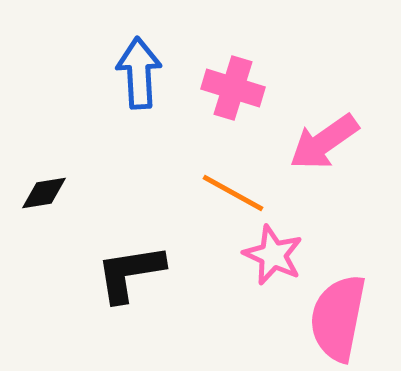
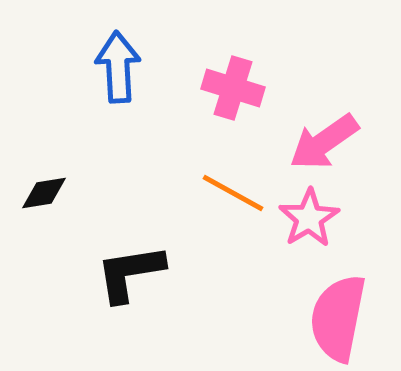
blue arrow: moved 21 px left, 6 px up
pink star: moved 36 px right, 37 px up; rotated 16 degrees clockwise
